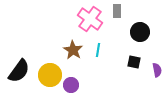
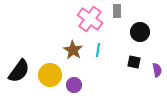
purple circle: moved 3 px right
